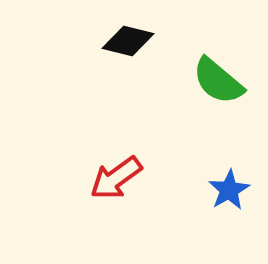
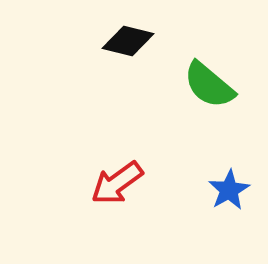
green semicircle: moved 9 px left, 4 px down
red arrow: moved 1 px right, 5 px down
